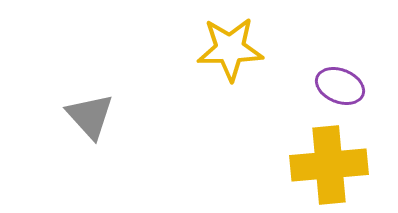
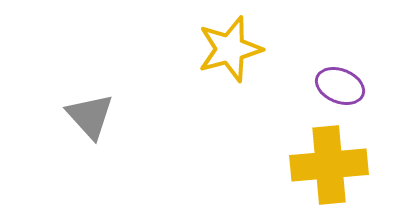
yellow star: rotated 14 degrees counterclockwise
